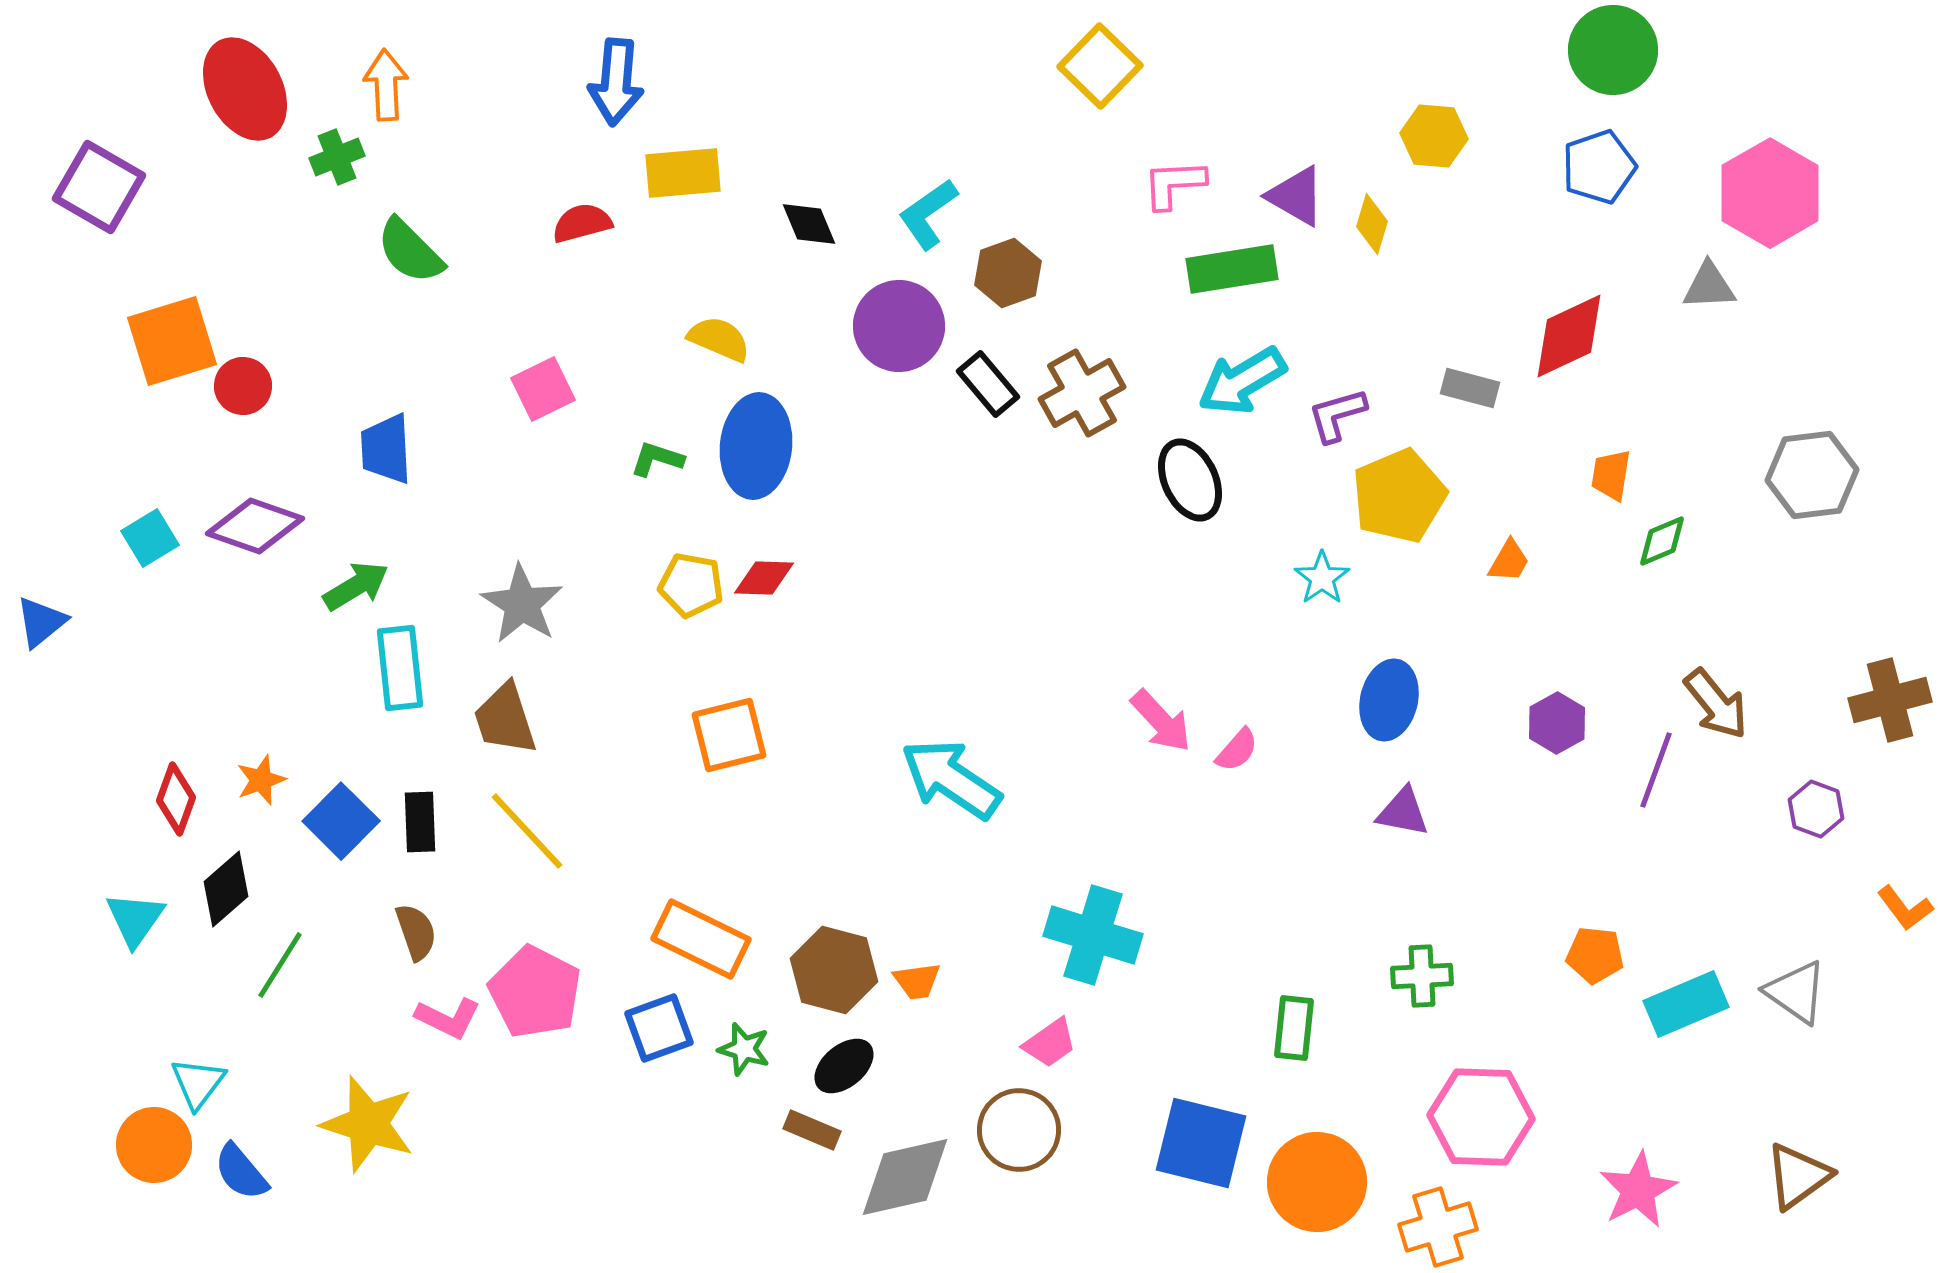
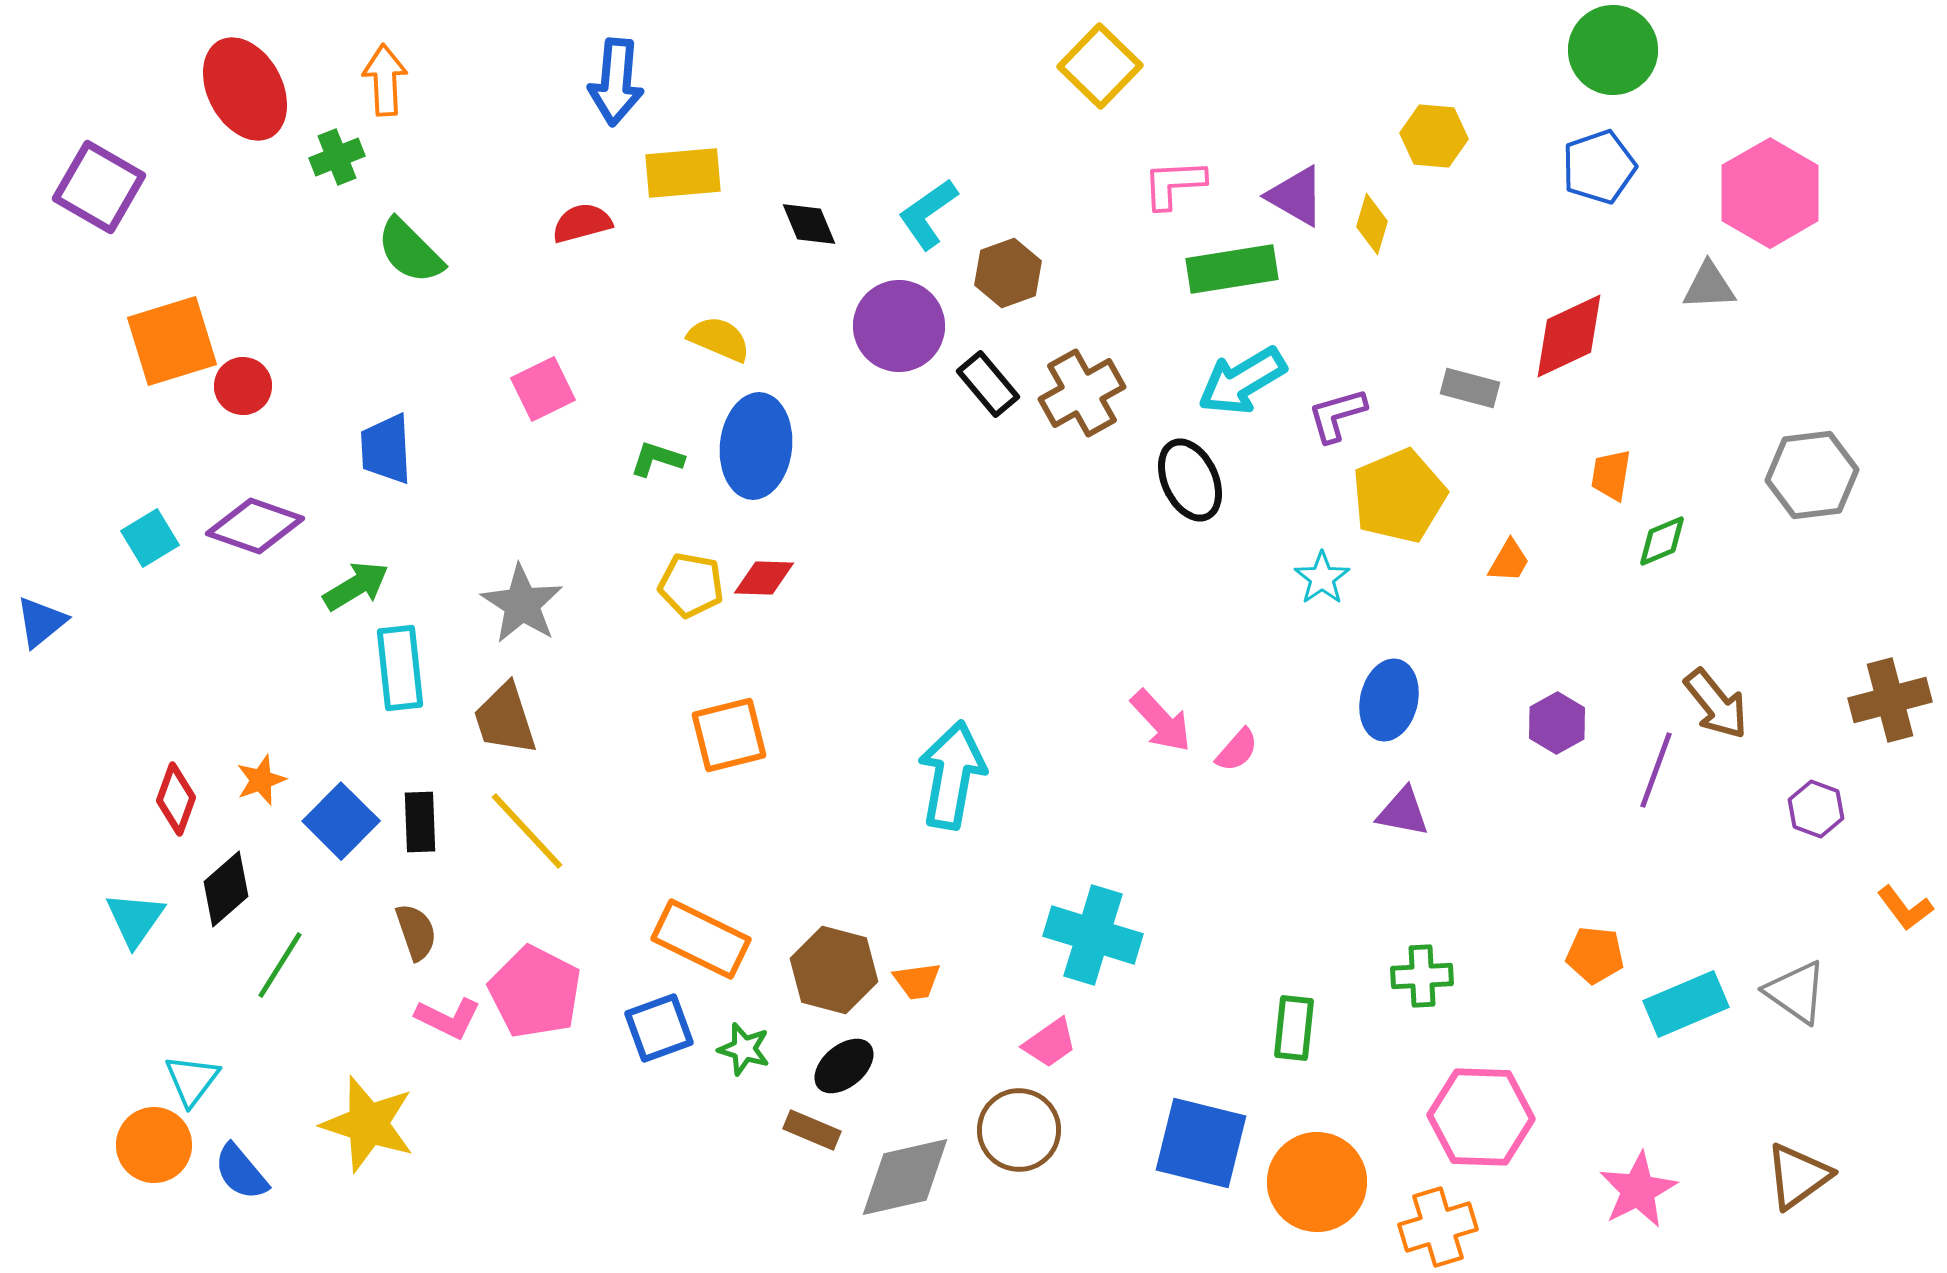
orange arrow at (386, 85): moved 1 px left, 5 px up
cyan arrow at (951, 779): moved 1 px right, 4 px up; rotated 66 degrees clockwise
cyan triangle at (198, 1083): moved 6 px left, 3 px up
